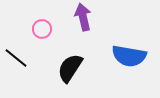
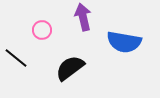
pink circle: moved 1 px down
blue semicircle: moved 5 px left, 14 px up
black semicircle: rotated 20 degrees clockwise
